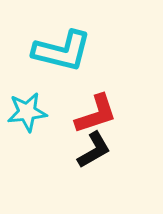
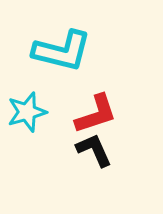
cyan star: rotated 9 degrees counterclockwise
black L-shape: rotated 84 degrees counterclockwise
